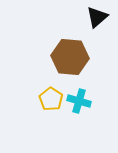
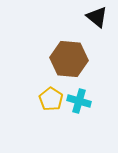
black triangle: rotated 40 degrees counterclockwise
brown hexagon: moved 1 px left, 2 px down
